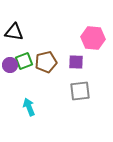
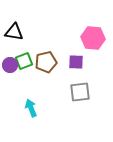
gray square: moved 1 px down
cyan arrow: moved 2 px right, 1 px down
